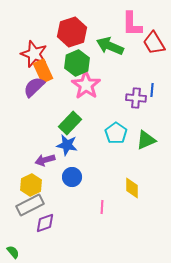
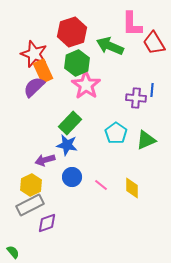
pink line: moved 1 px left, 22 px up; rotated 56 degrees counterclockwise
purple diamond: moved 2 px right
